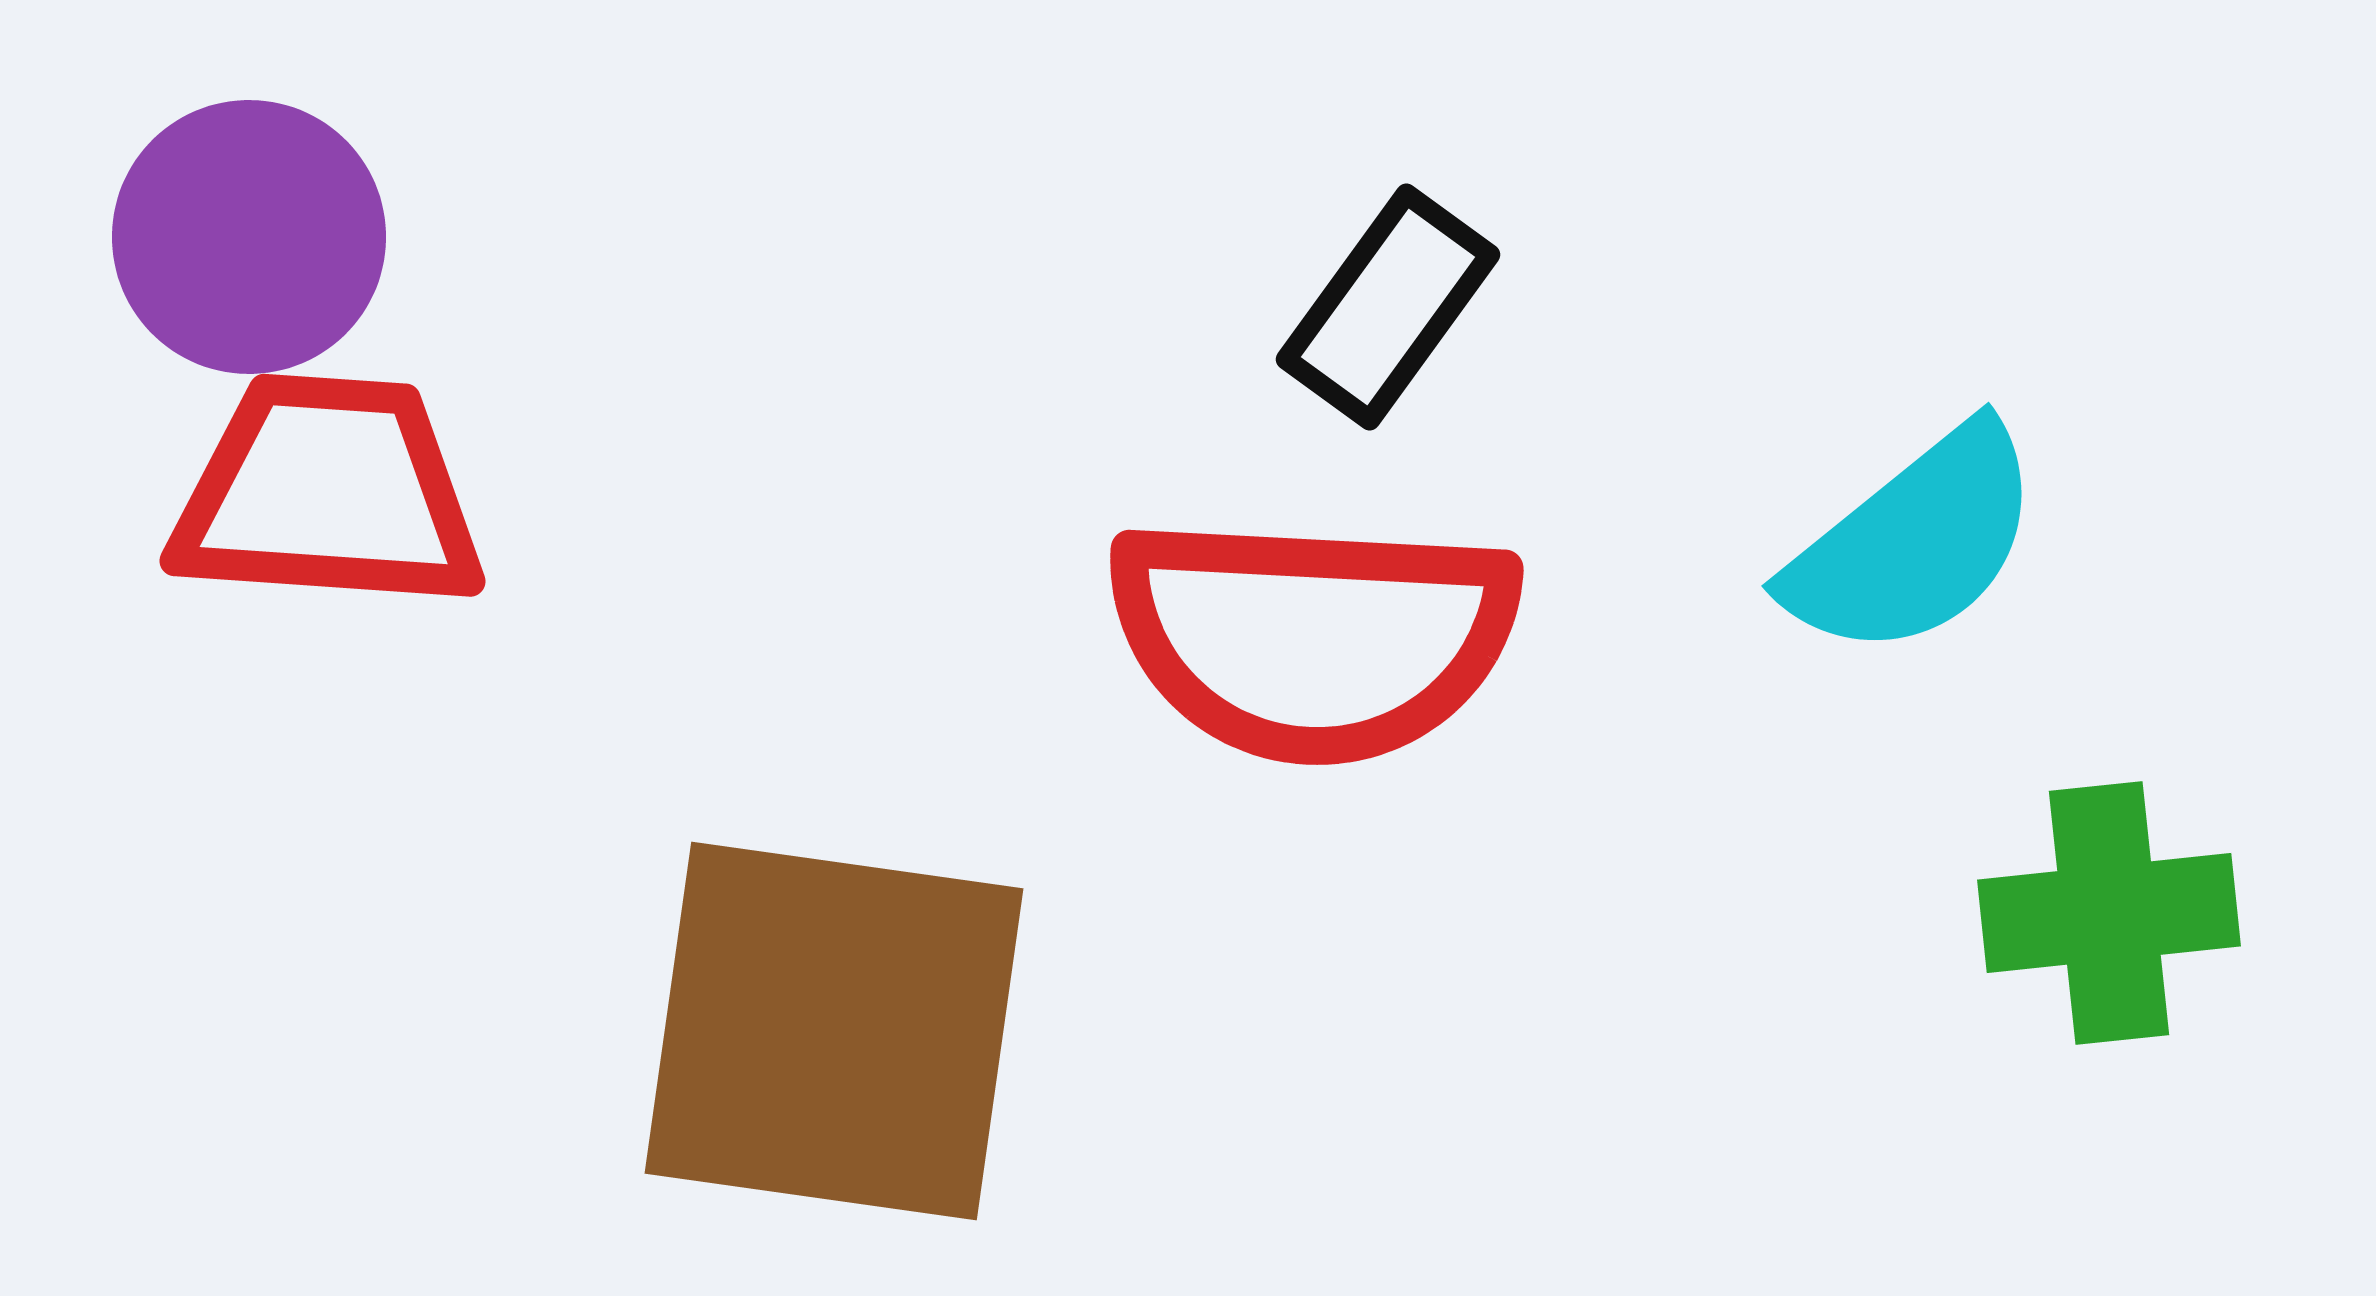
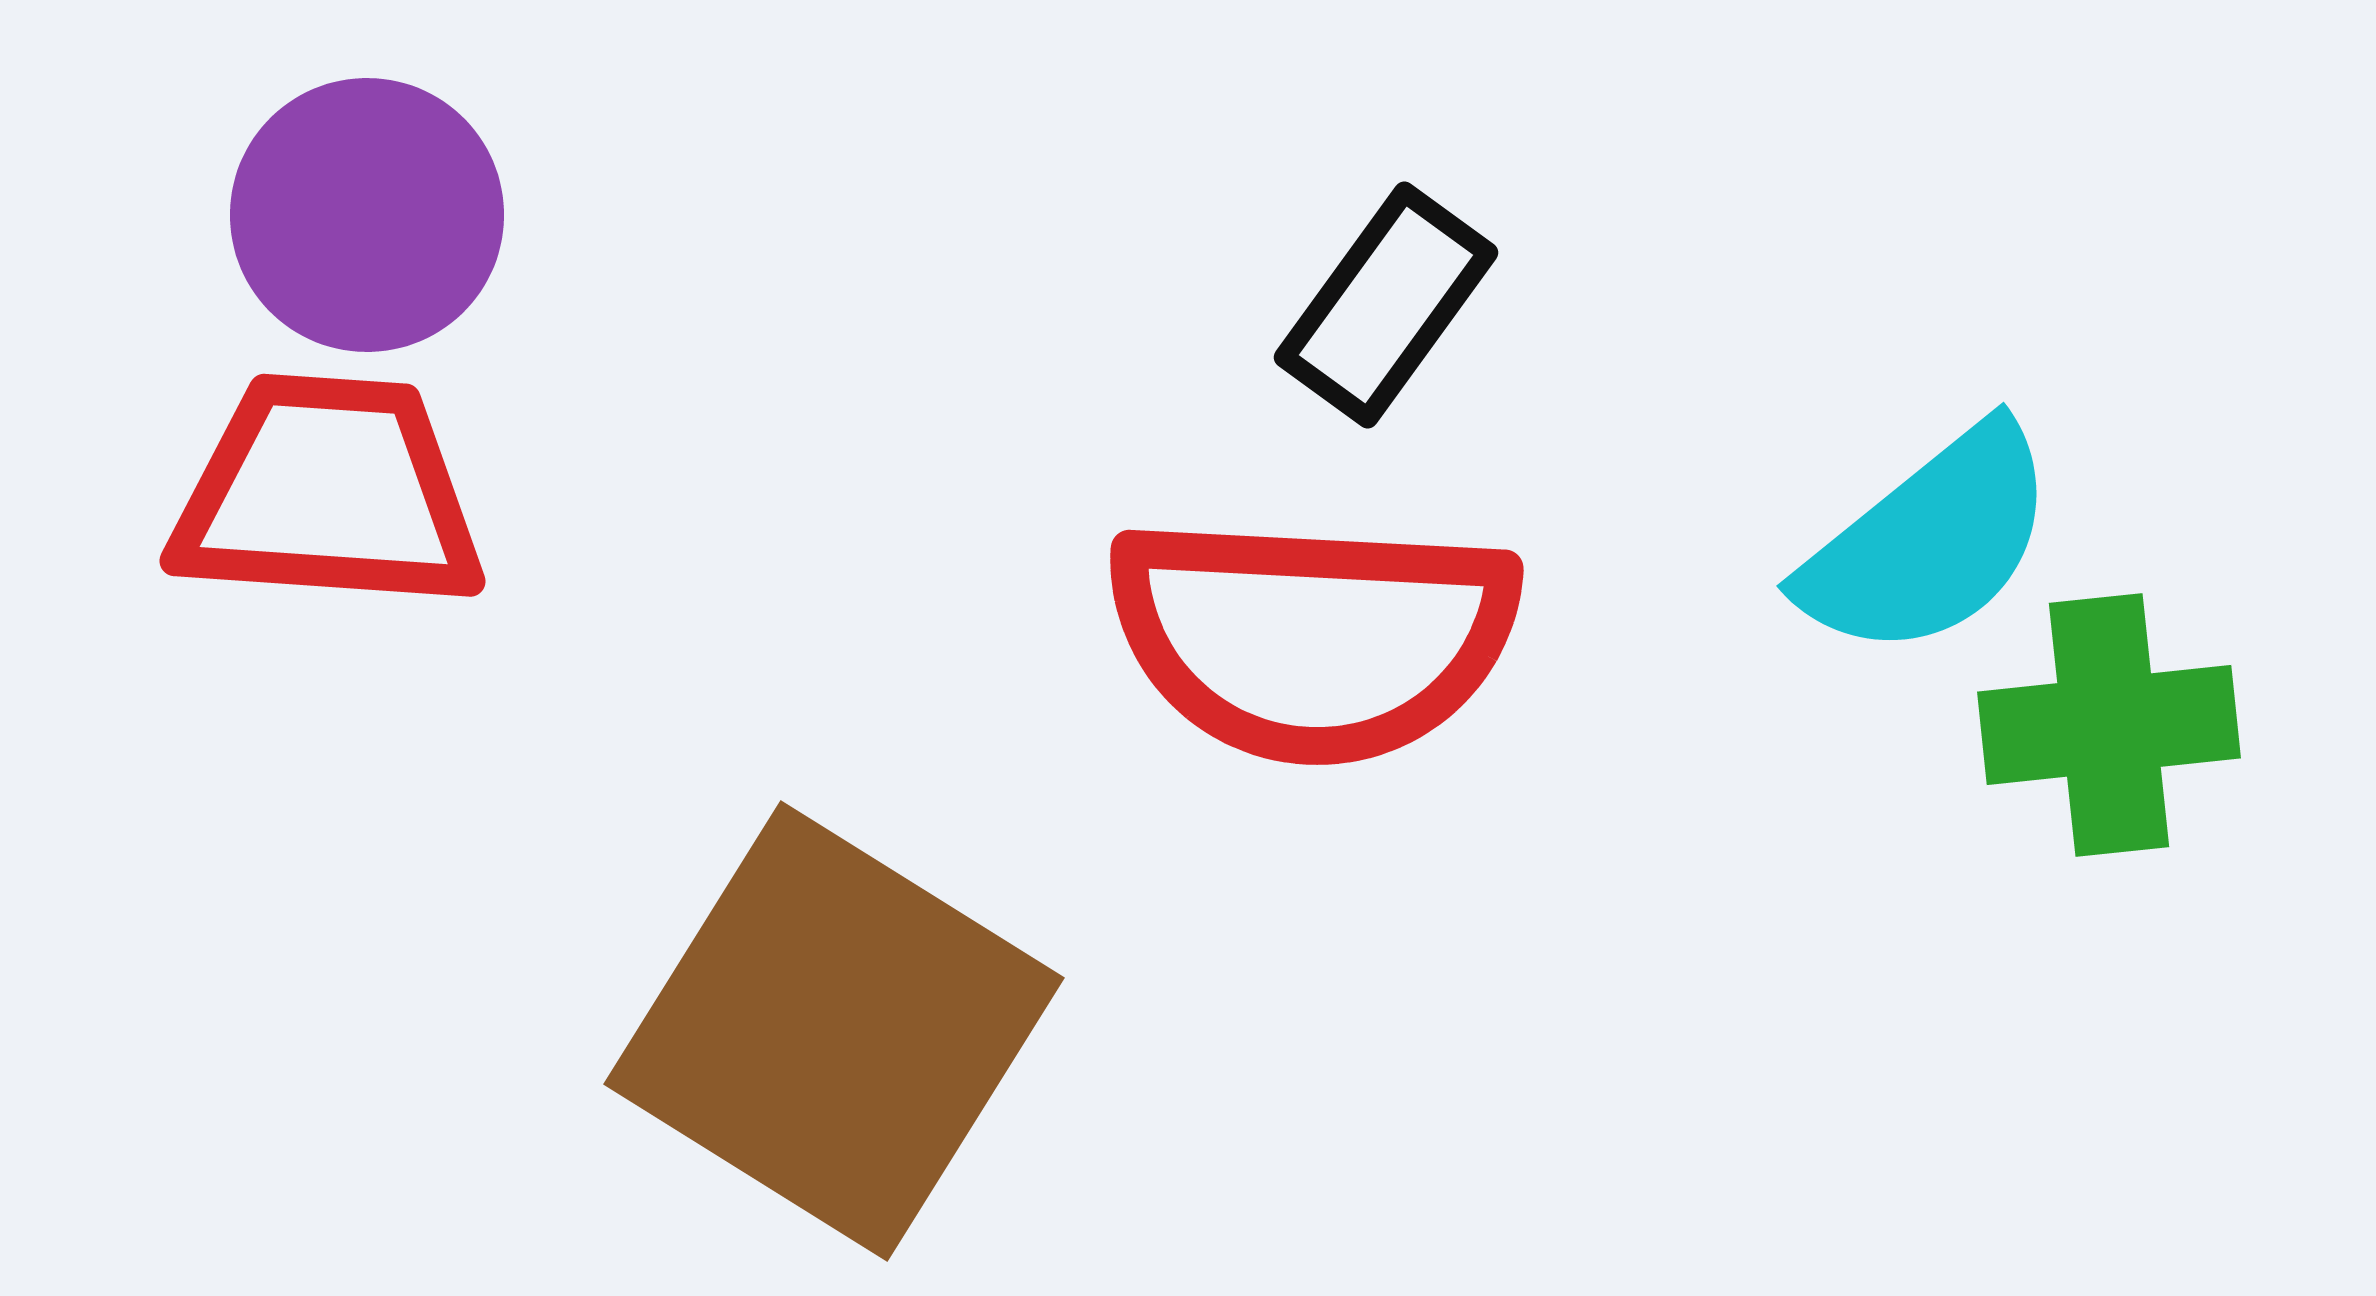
purple circle: moved 118 px right, 22 px up
black rectangle: moved 2 px left, 2 px up
cyan semicircle: moved 15 px right
green cross: moved 188 px up
brown square: rotated 24 degrees clockwise
